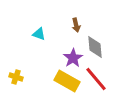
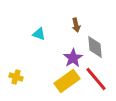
yellow rectangle: rotated 65 degrees counterclockwise
